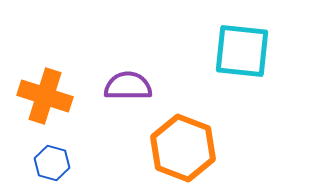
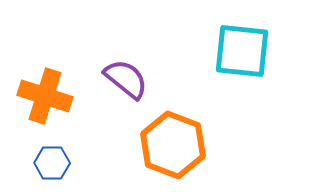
purple semicircle: moved 2 px left, 7 px up; rotated 39 degrees clockwise
orange hexagon: moved 10 px left, 3 px up
blue hexagon: rotated 16 degrees counterclockwise
